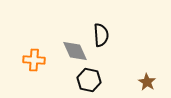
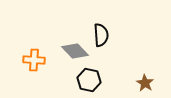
gray diamond: rotated 20 degrees counterclockwise
brown star: moved 2 px left, 1 px down
